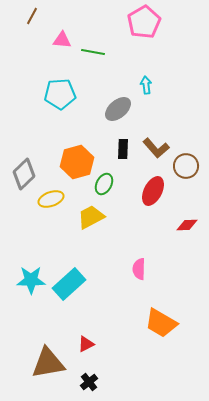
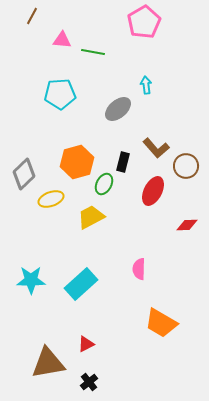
black rectangle: moved 13 px down; rotated 12 degrees clockwise
cyan rectangle: moved 12 px right
